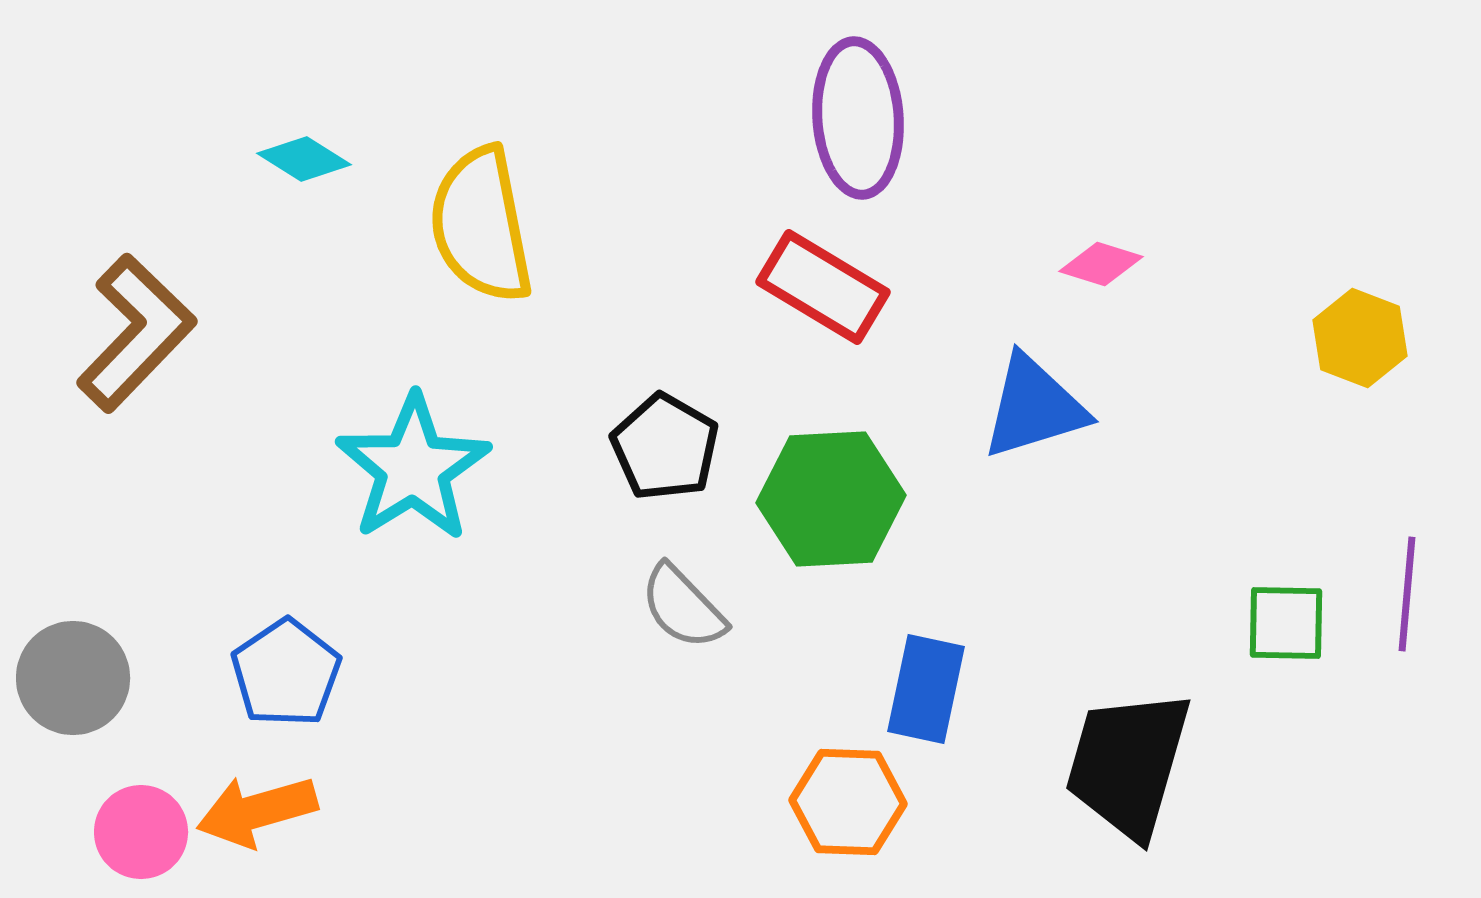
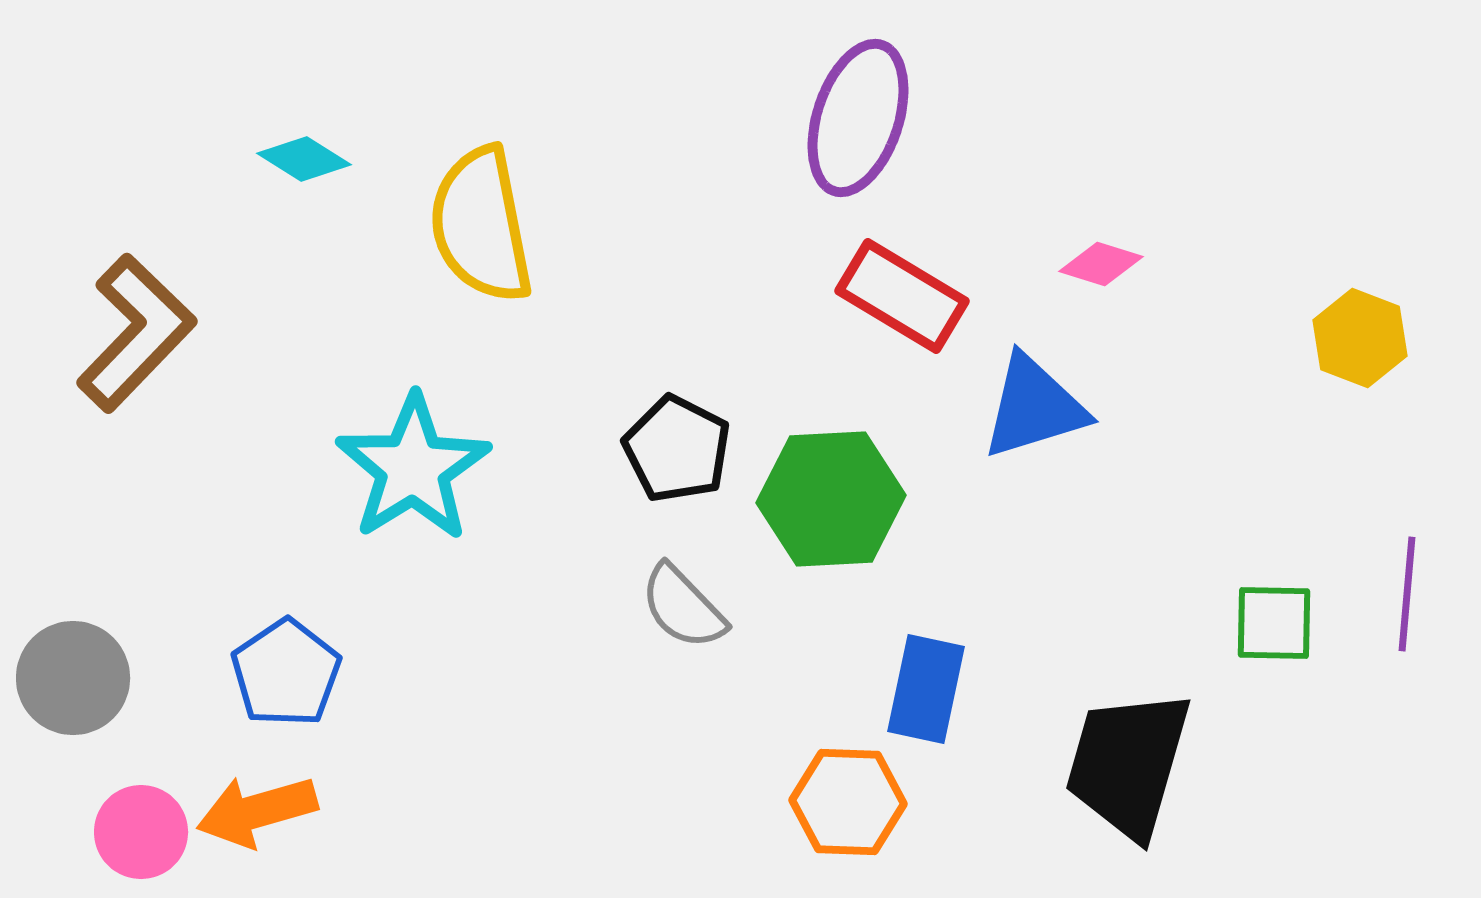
purple ellipse: rotated 22 degrees clockwise
red rectangle: moved 79 px right, 9 px down
black pentagon: moved 12 px right, 2 px down; rotated 3 degrees counterclockwise
green square: moved 12 px left
